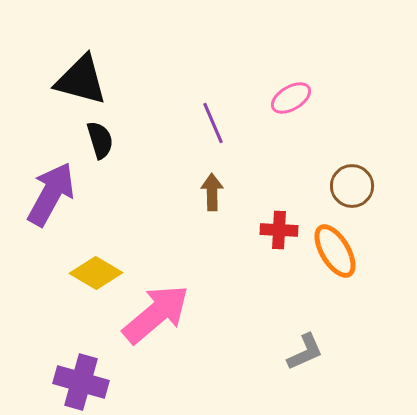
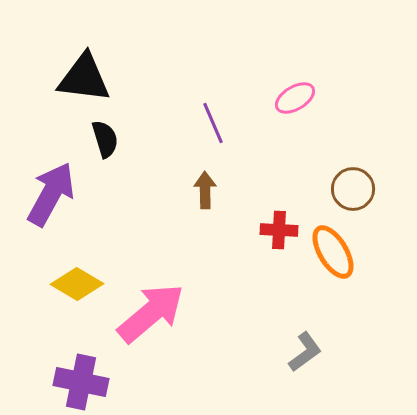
black triangle: moved 3 px right, 2 px up; rotated 8 degrees counterclockwise
pink ellipse: moved 4 px right
black semicircle: moved 5 px right, 1 px up
brown circle: moved 1 px right, 3 px down
brown arrow: moved 7 px left, 2 px up
orange ellipse: moved 2 px left, 1 px down
yellow diamond: moved 19 px left, 11 px down
pink arrow: moved 5 px left, 1 px up
gray L-shape: rotated 12 degrees counterclockwise
purple cross: rotated 4 degrees counterclockwise
